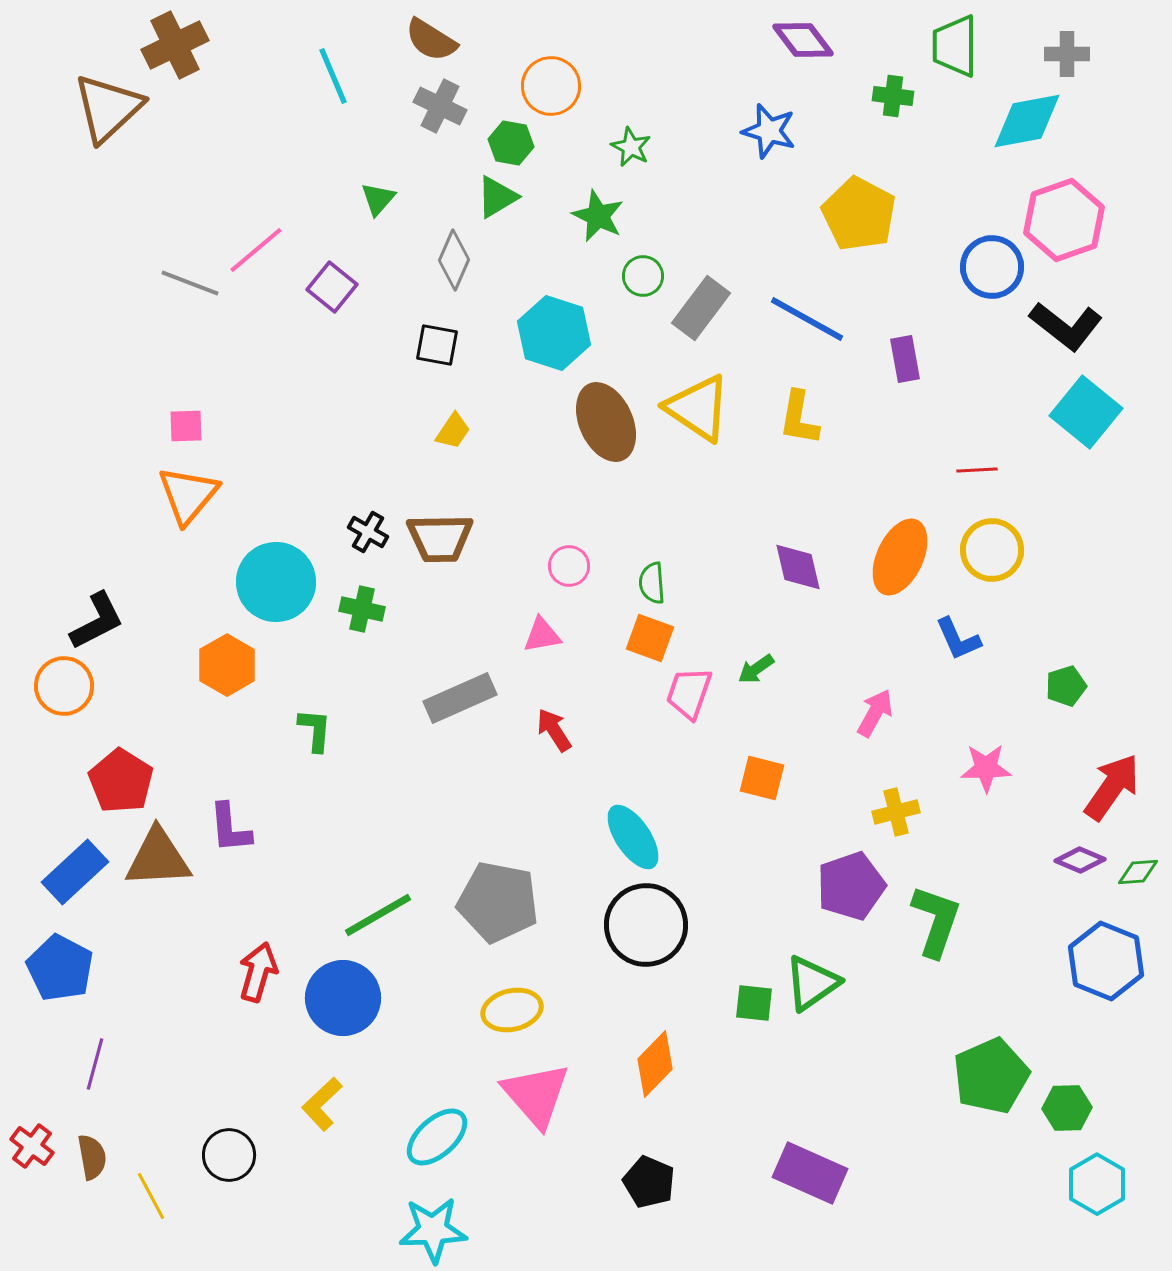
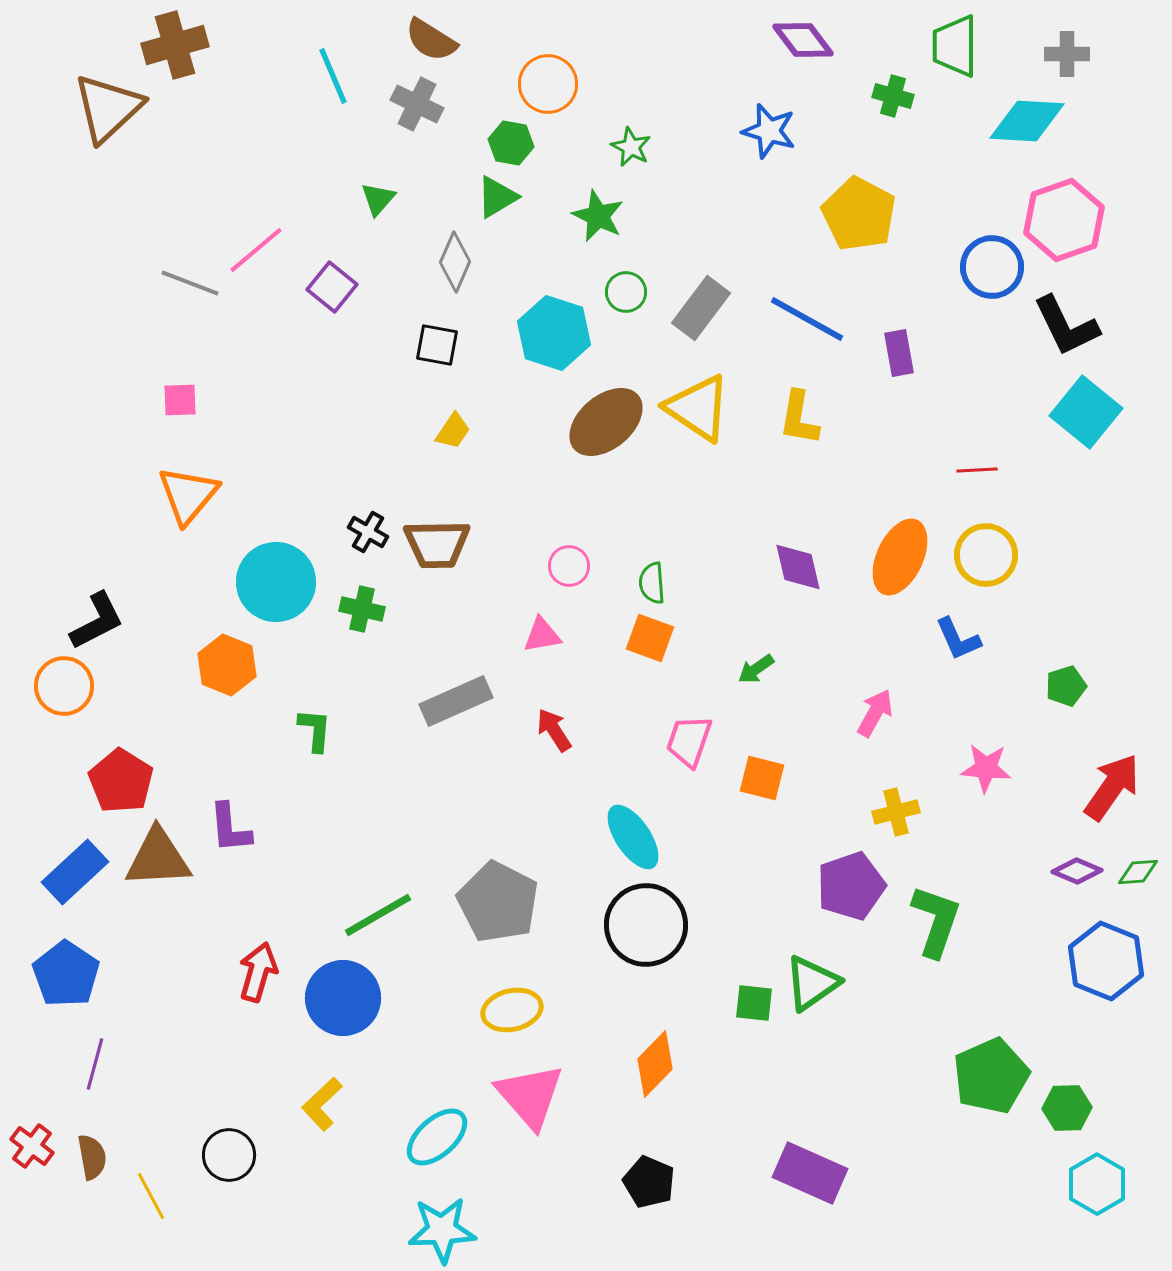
brown cross at (175, 45): rotated 10 degrees clockwise
orange circle at (551, 86): moved 3 px left, 2 px up
green cross at (893, 96): rotated 9 degrees clockwise
gray cross at (440, 106): moved 23 px left, 2 px up
cyan diamond at (1027, 121): rotated 14 degrees clockwise
gray diamond at (454, 260): moved 1 px right, 2 px down
green circle at (643, 276): moved 17 px left, 16 px down
black L-shape at (1066, 326): rotated 26 degrees clockwise
purple rectangle at (905, 359): moved 6 px left, 6 px up
brown ellipse at (606, 422): rotated 74 degrees clockwise
pink square at (186, 426): moved 6 px left, 26 px up
brown trapezoid at (440, 538): moved 3 px left, 6 px down
yellow circle at (992, 550): moved 6 px left, 5 px down
orange hexagon at (227, 665): rotated 8 degrees counterclockwise
pink trapezoid at (689, 693): moved 48 px down
gray rectangle at (460, 698): moved 4 px left, 3 px down
pink star at (986, 768): rotated 6 degrees clockwise
purple diamond at (1080, 860): moved 3 px left, 11 px down
gray pentagon at (498, 902): rotated 16 degrees clockwise
blue pentagon at (60, 968): moved 6 px right, 6 px down; rotated 6 degrees clockwise
pink triangle at (536, 1095): moved 6 px left, 1 px down
cyan star at (433, 1230): moved 9 px right
